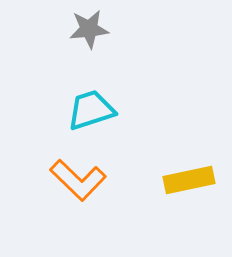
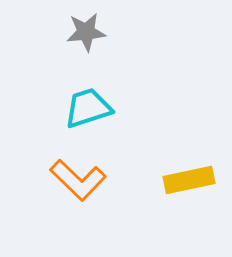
gray star: moved 3 px left, 3 px down
cyan trapezoid: moved 3 px left, 2 px up
